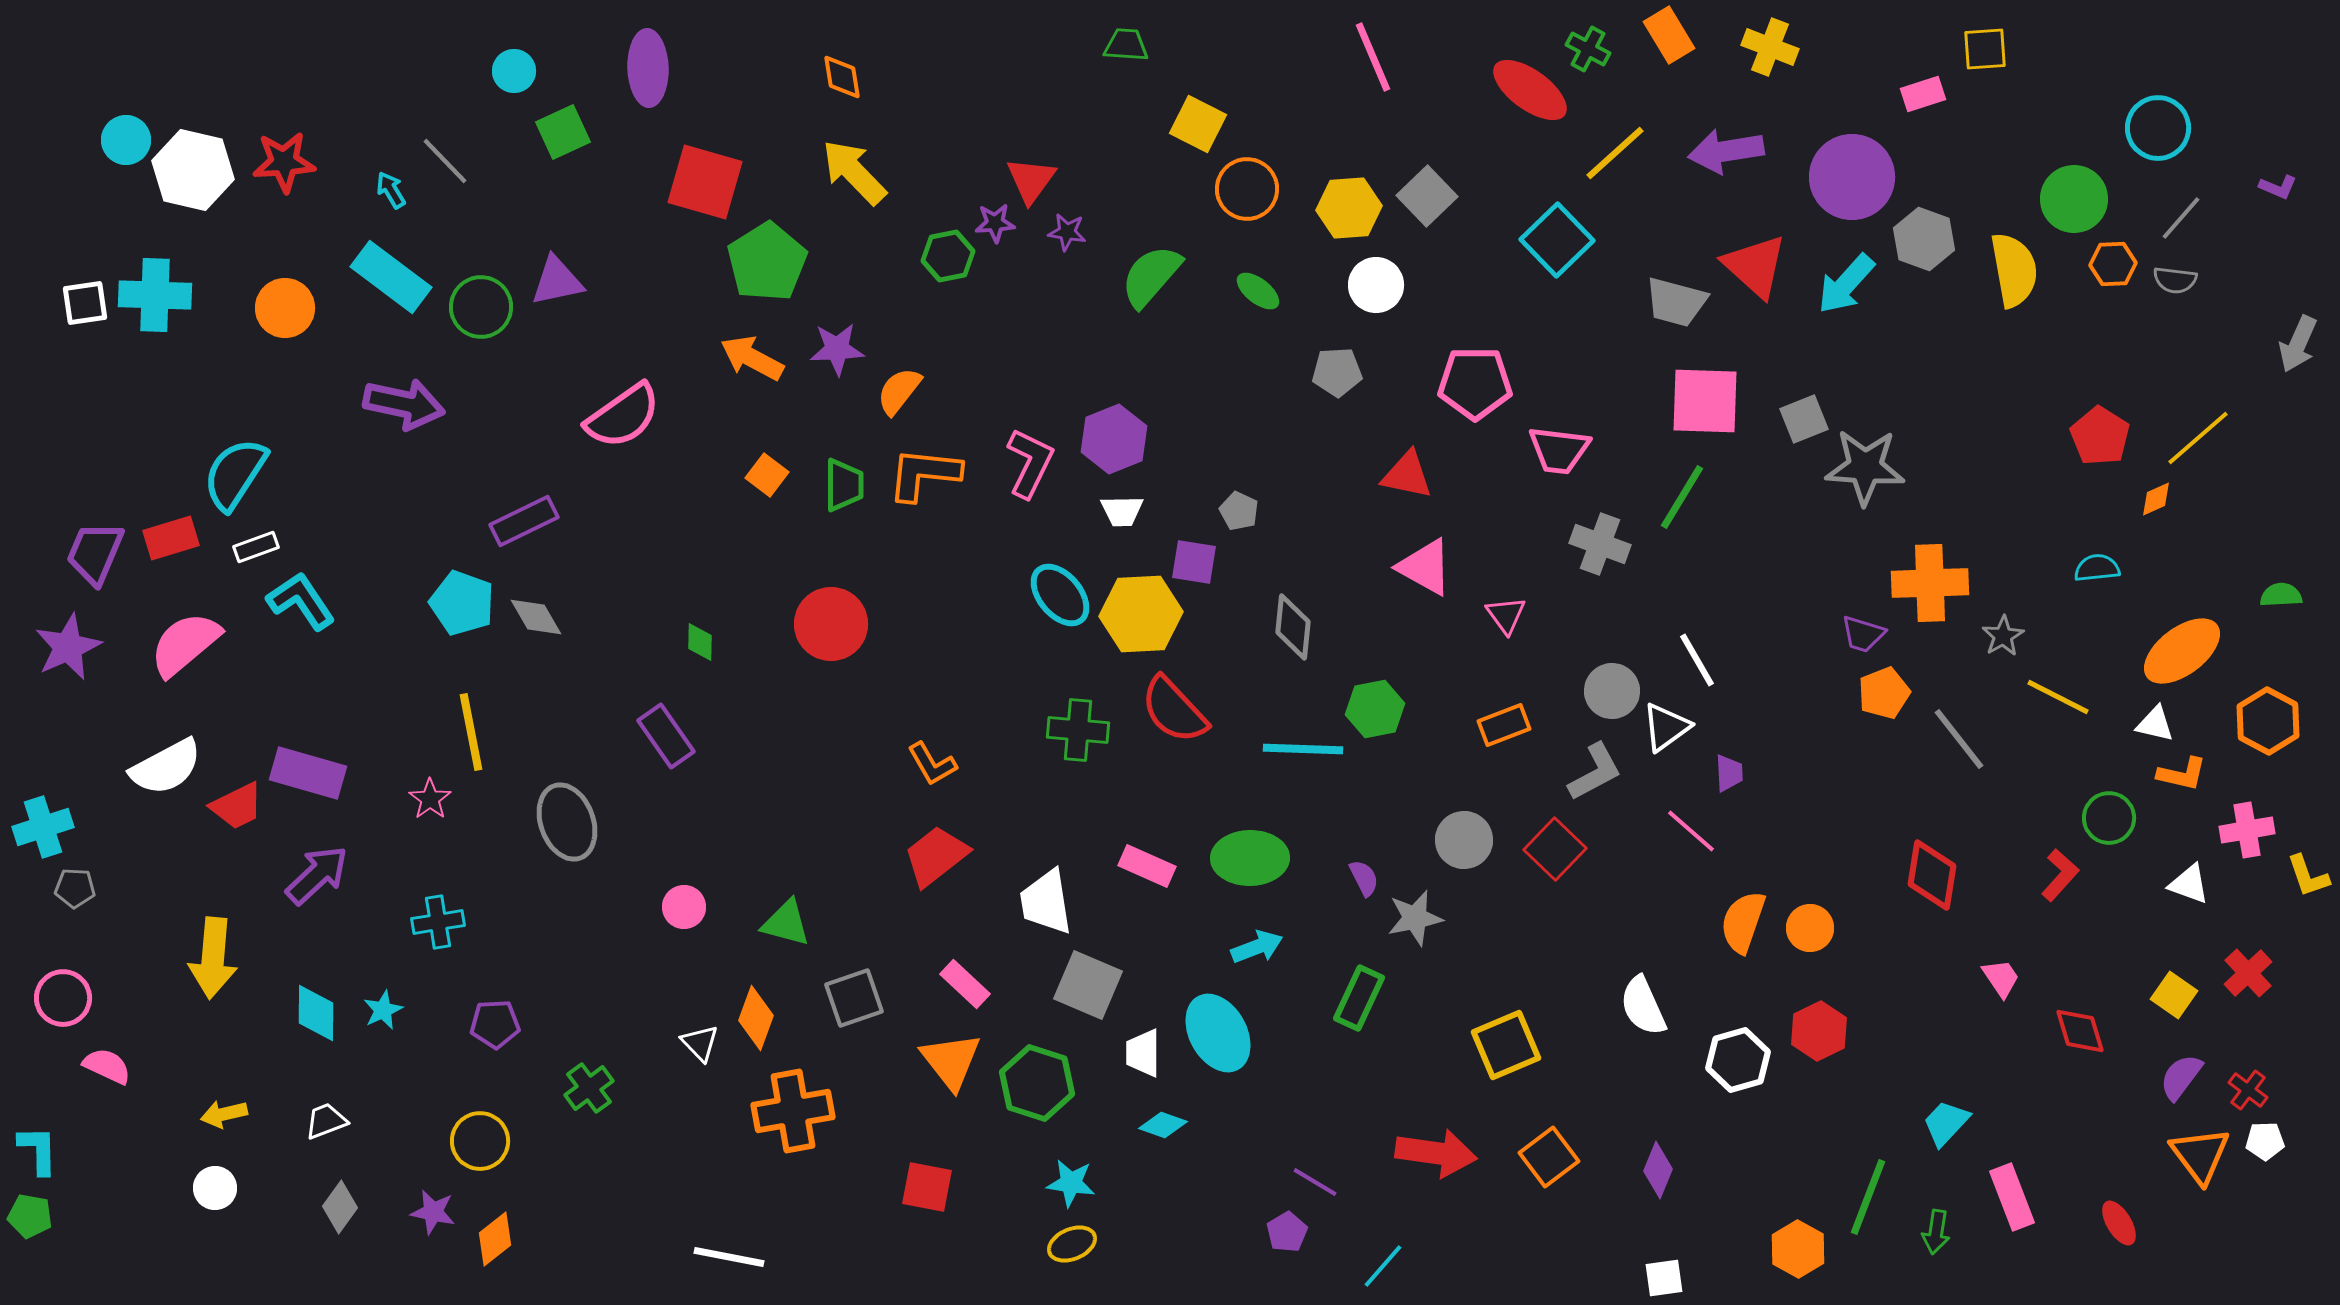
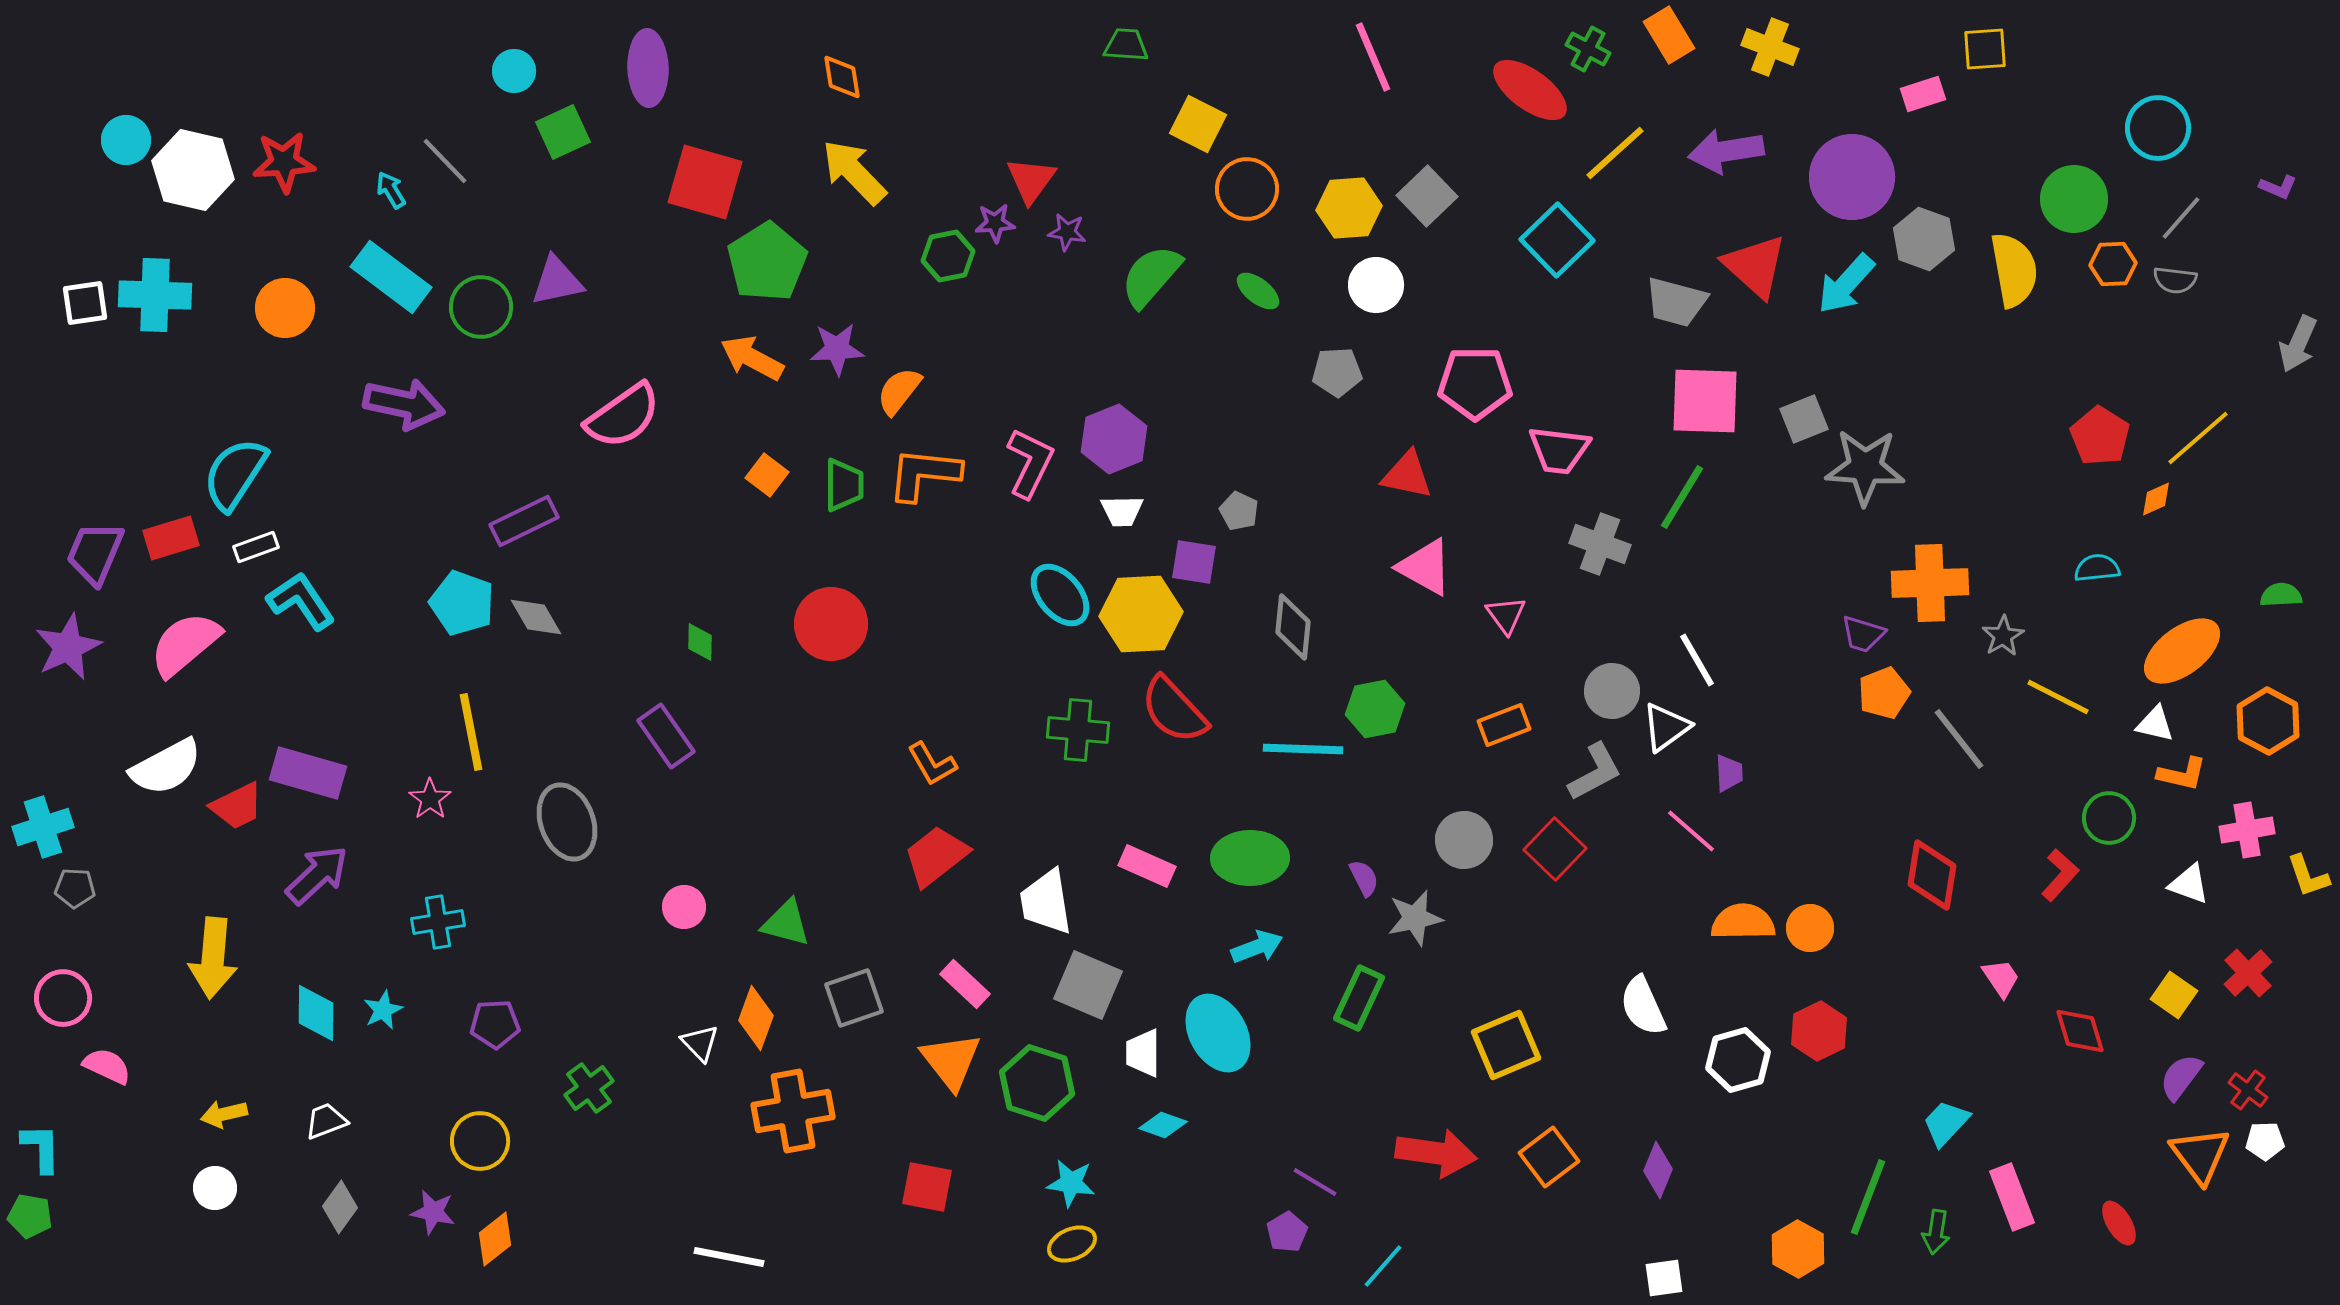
orange semicircle at (1743, 922): rotated 70 degrees clockwise
cyan L-shape at (38, 1150): moved 3 px right, 2 px up
